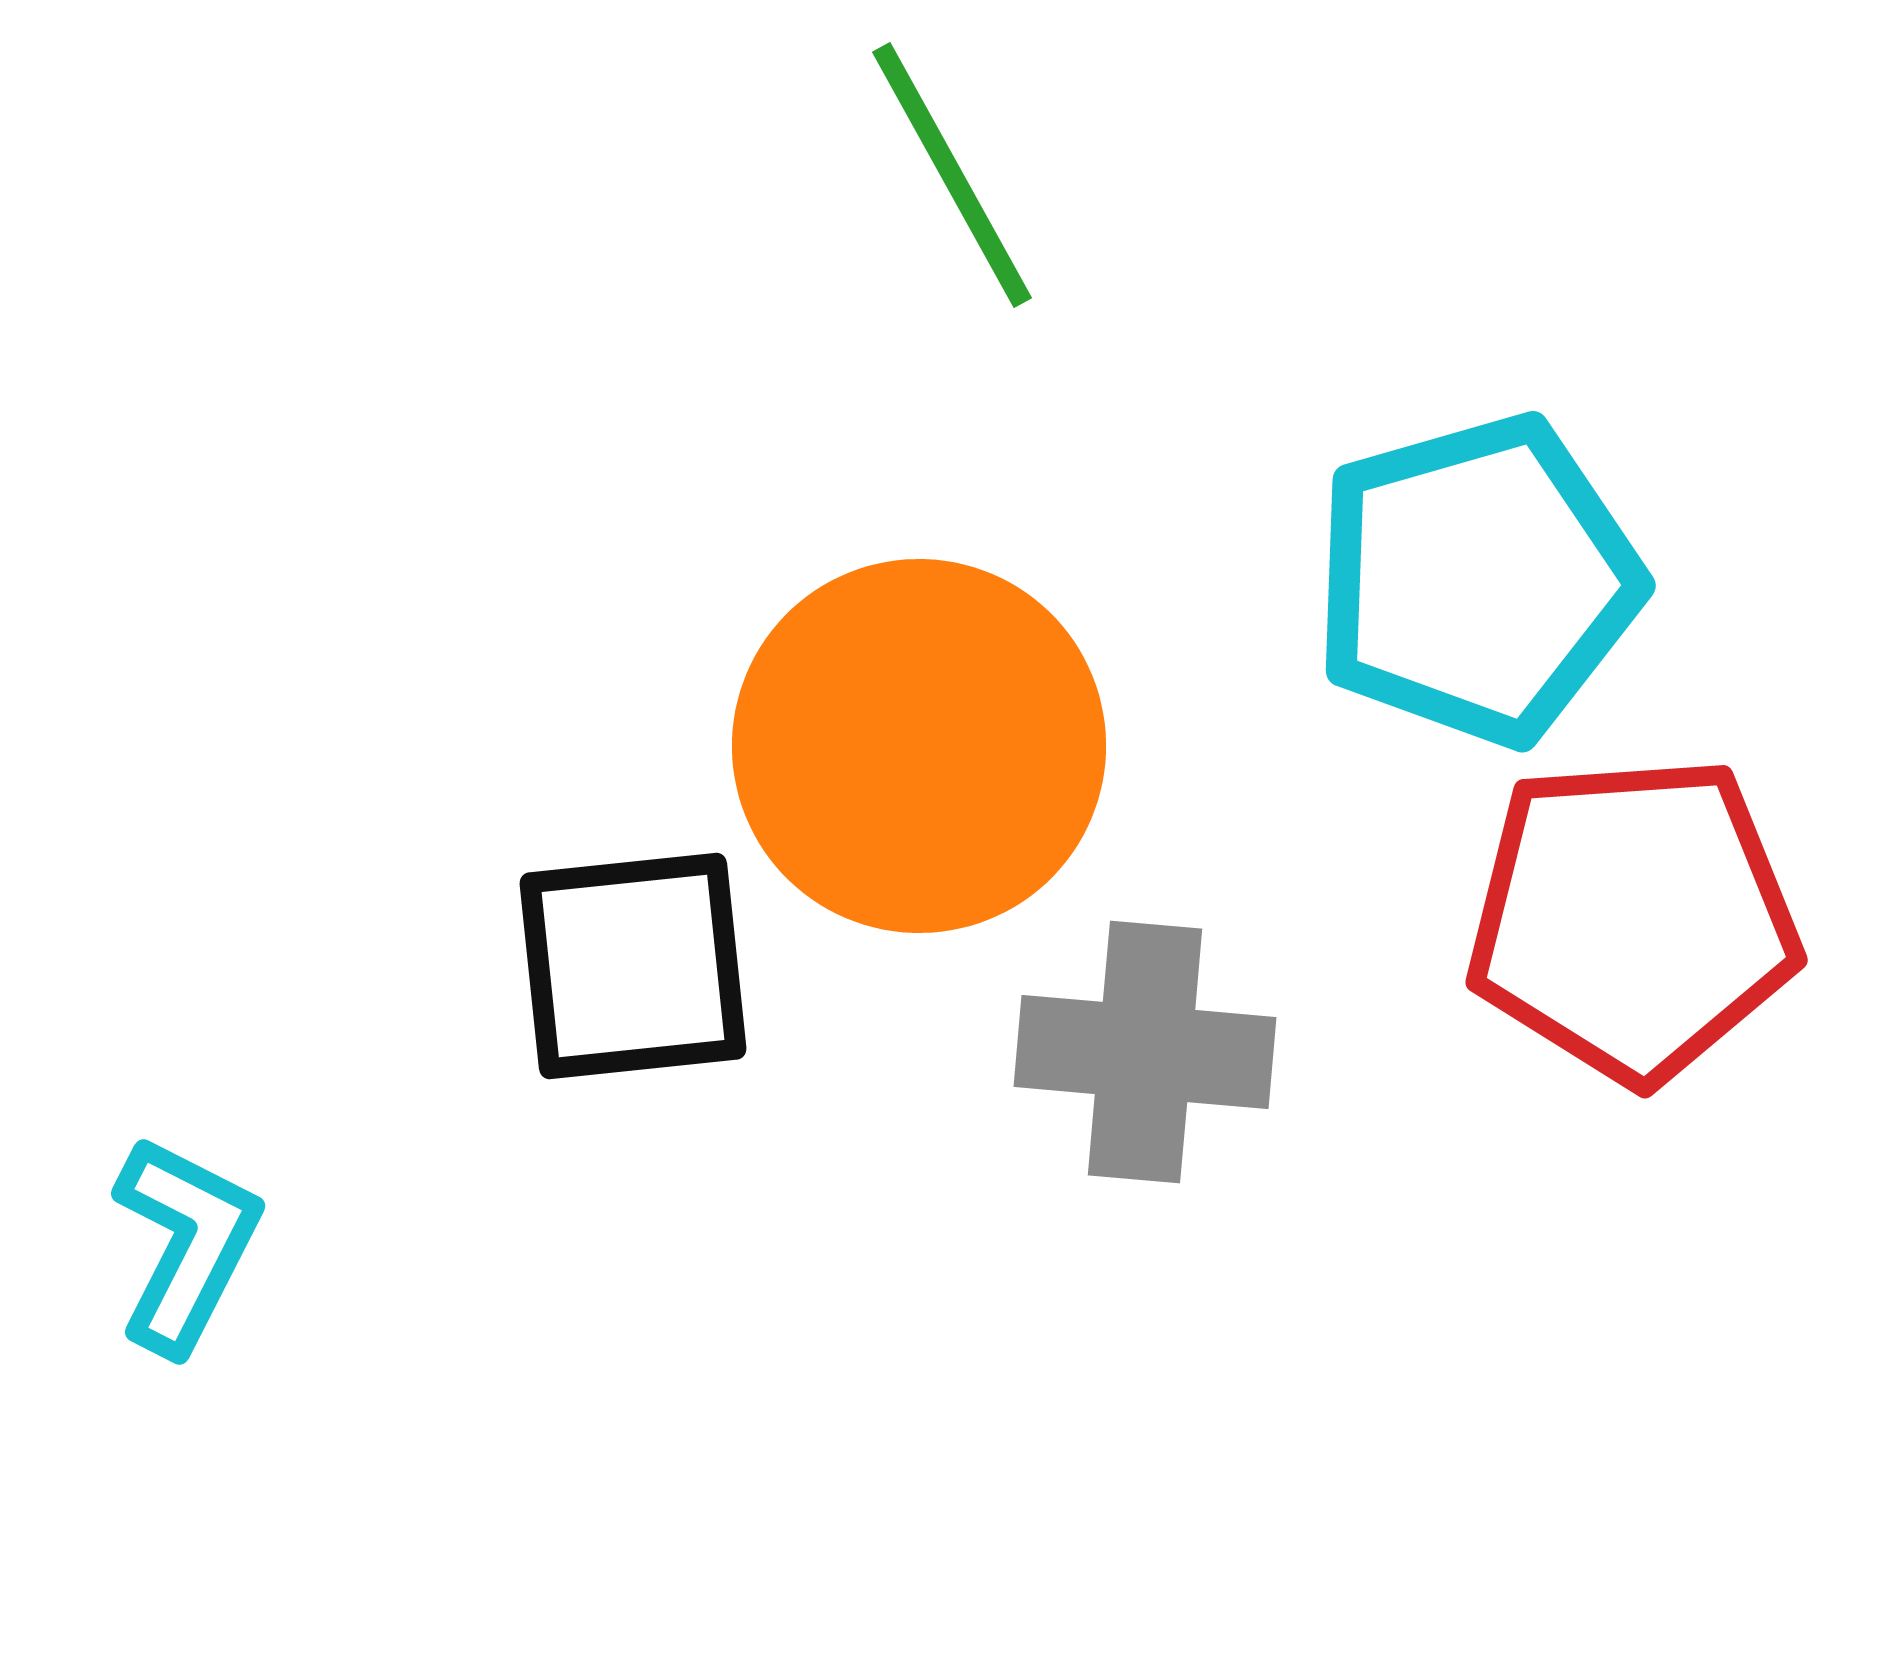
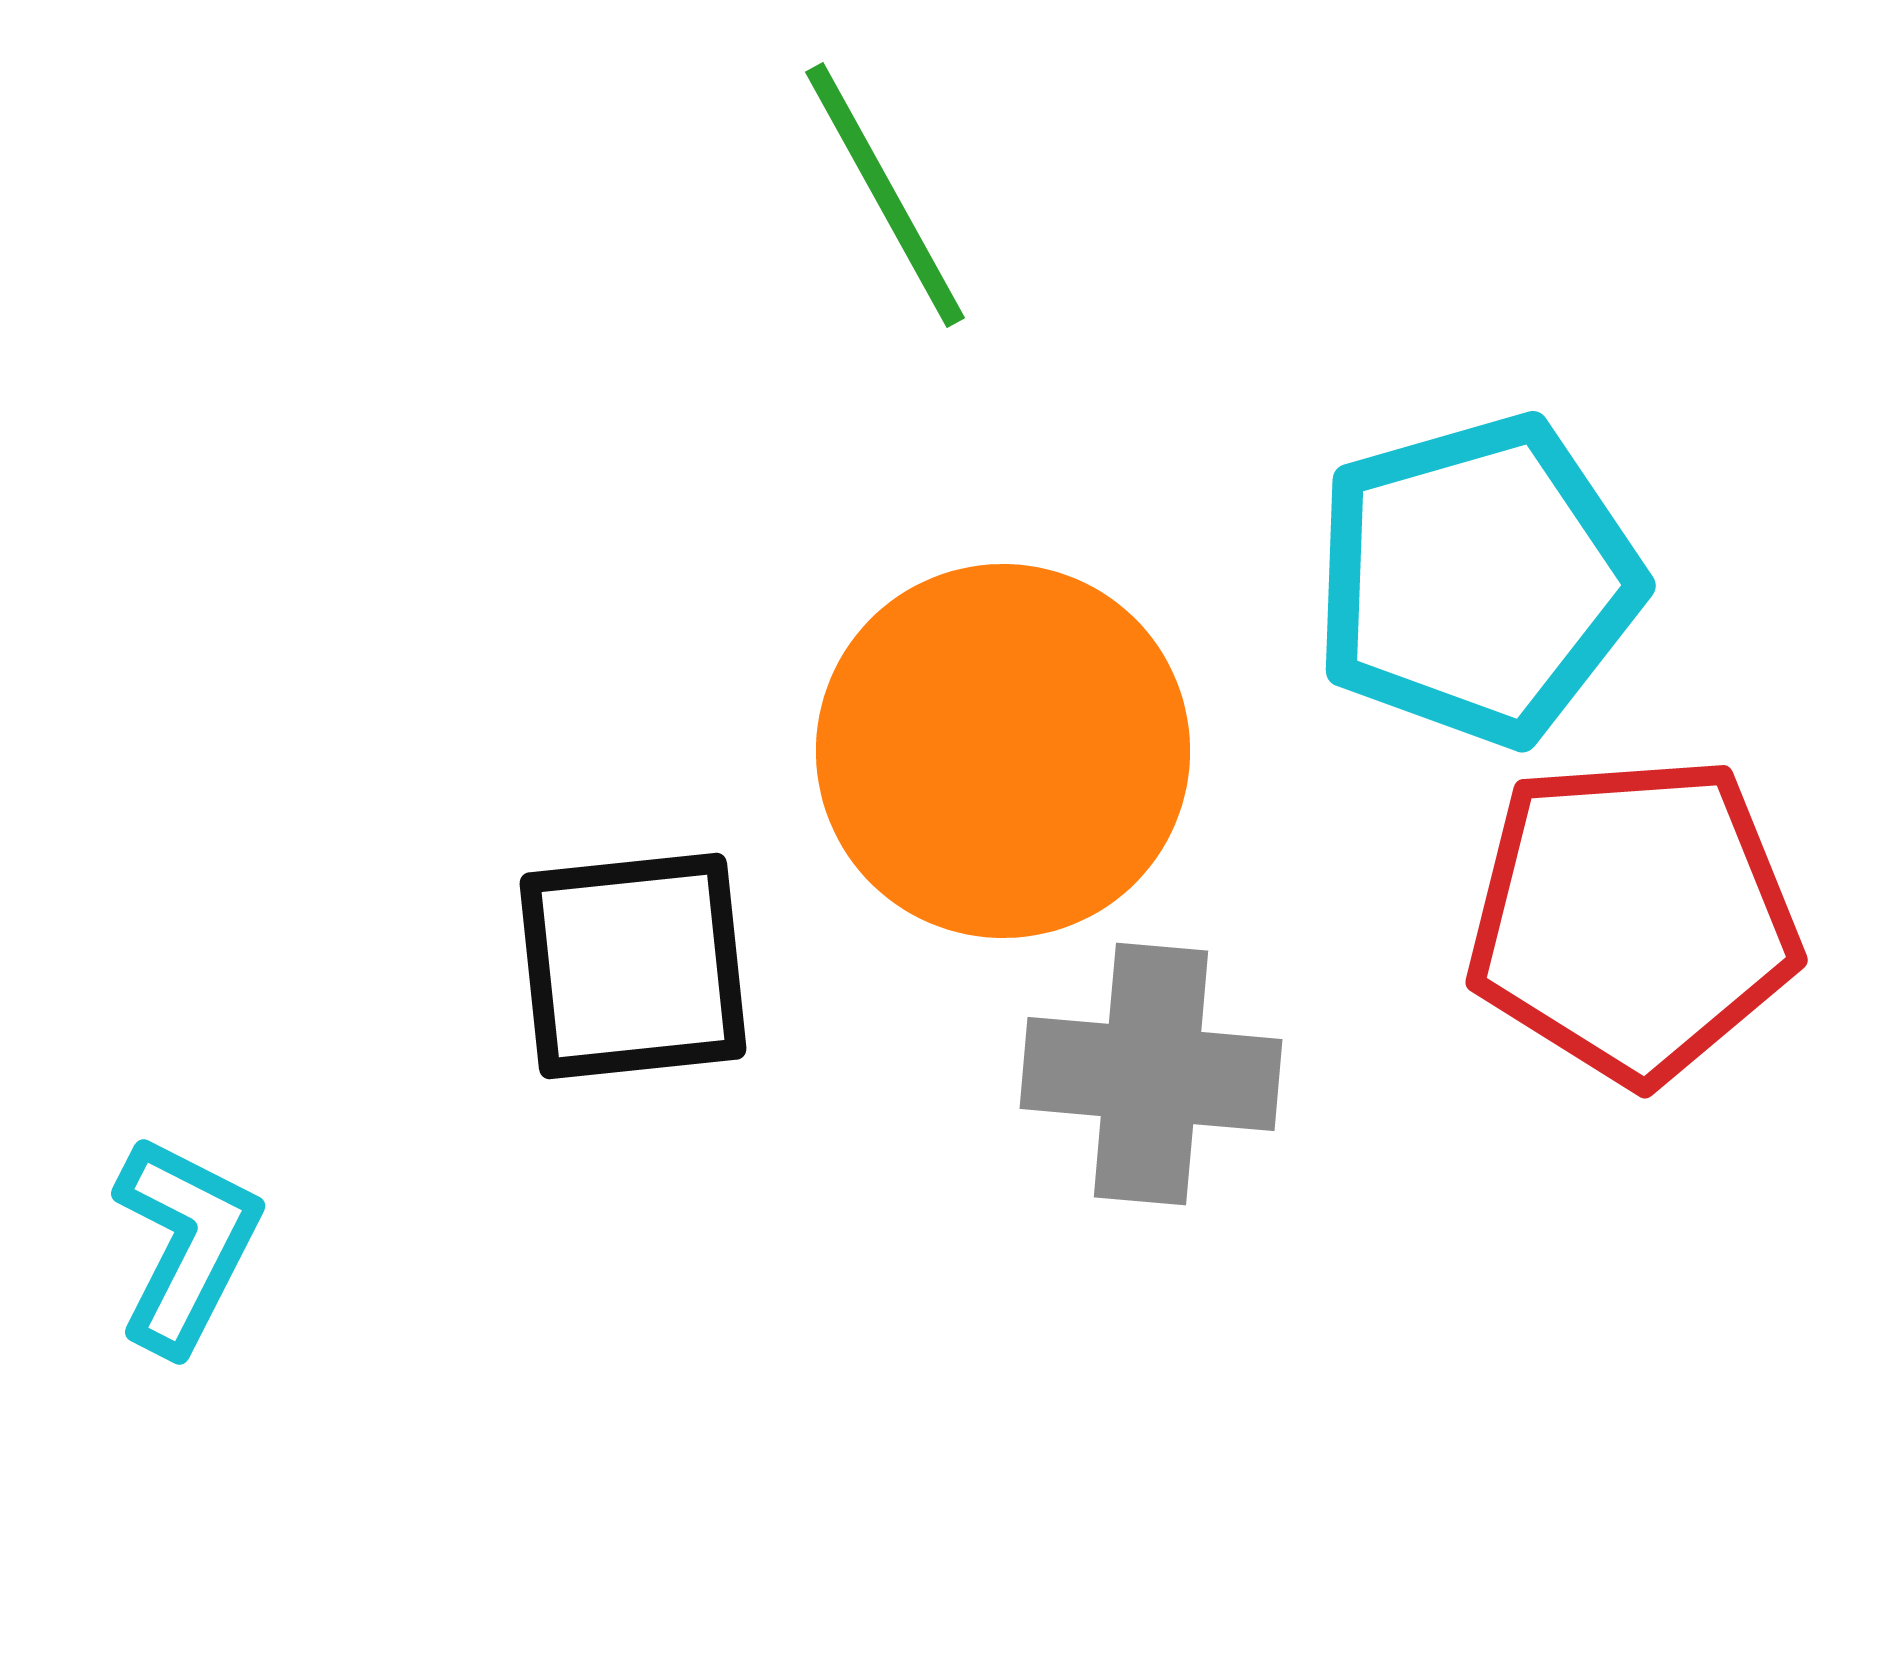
green line: moved 67 px left, 20 px down
orange circle: moved 84 px right, 5 px down
gray cross: moved 6 px right, 22 px down
